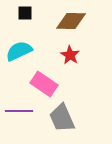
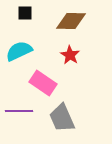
pink rectangle: moved 1 px left, 1 px up
